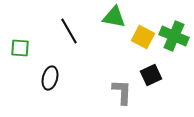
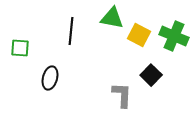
green triangle: moved 2 px left, 1 px down
black line: moved 2 px right; rotated 36 degrees clockwise
yellow square: moved 4 px left, 2 px up
black square: rotated 20 degrees counterclockwise
gray L-shape: moved 3 px down
